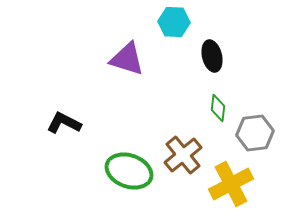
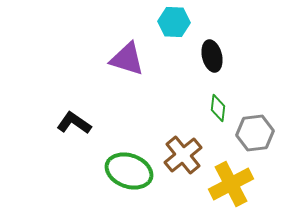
black L-shape: moved 10 px right; rotated 8 degrees clockwise
